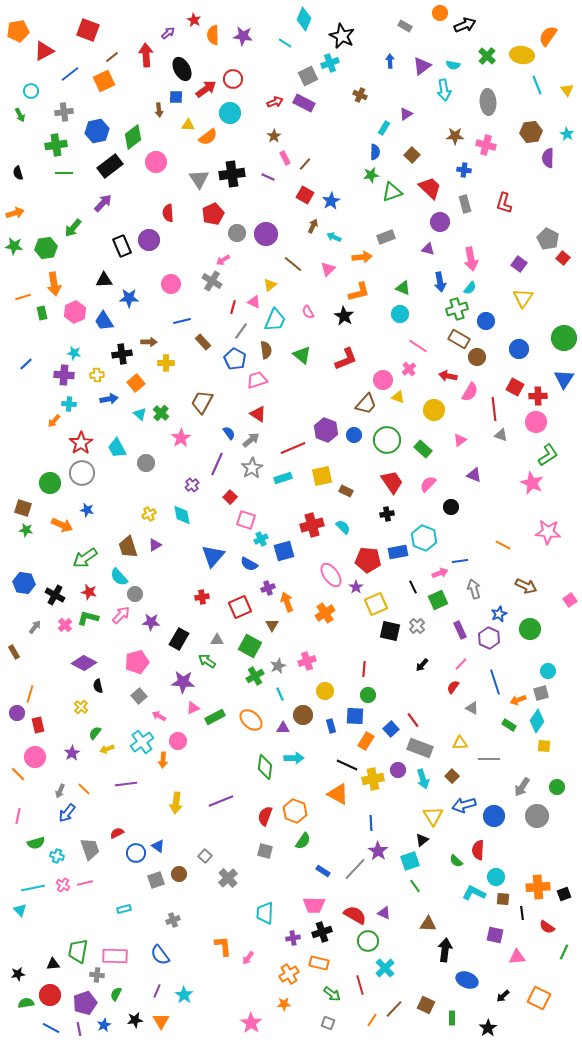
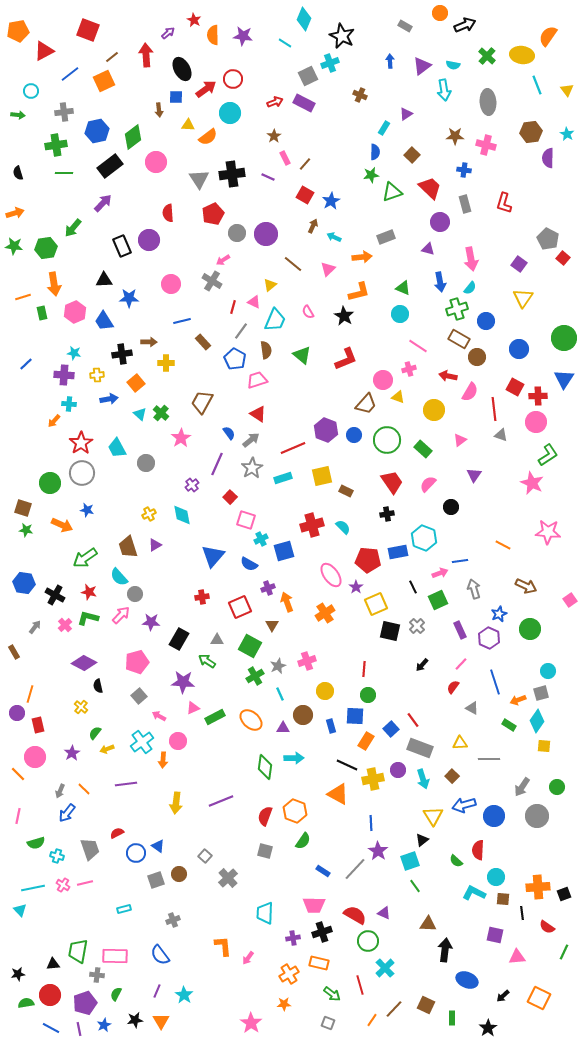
green arrow at (20, 115): moved 2 px left; rotated 56 degrees counterclockwise
pink cross at (409, 369): rotated 24 degrees clockwise
purple triangle at (474, 475): rotated 42 degrees clockwise
